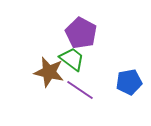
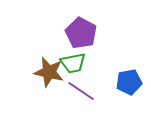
green trapezoid: moved 1 px right, 4 px down; rotated 132 degrees clockwise
purple line: moved 1 px right, 1 px down
